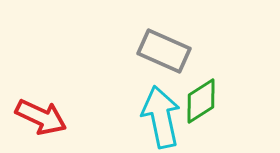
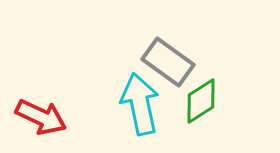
gray rectangle: moved 4 px right, 11 px down; rotated 12 degrees clockwise
cyan arrow: moved 21 px left, 13 px up
